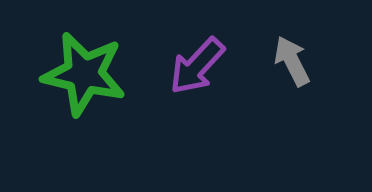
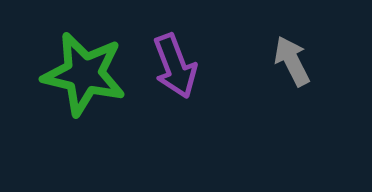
purple arrow: moved 22 px left; rotated 64 degrees counterclockwise
